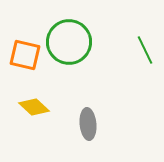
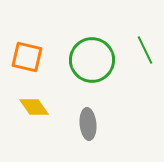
green circle: moved 23 px right, 18 px down
orange square: moved 2 px right, 2 px down
yellow diamond: rotated 12 degrees clockwise
